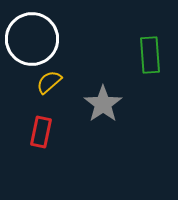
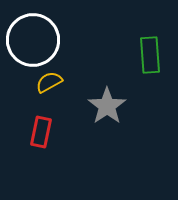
white circle: moved 1 px right, 1 px down
yellow semicircle: rotated 12 degrees clockwise
gray star: moved 4 px right, 2 px down
